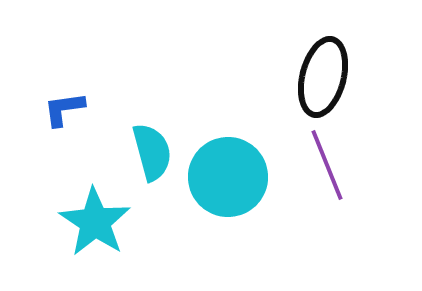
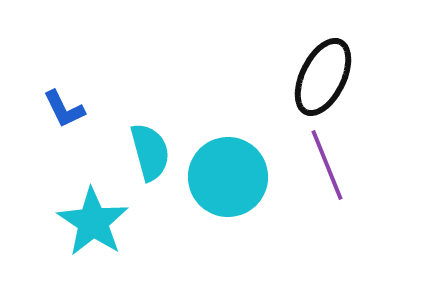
black ellipse: rotated 12 degrees clockwise
blue L-shape: rotated 108 degrees counterclockwise
cyan semicircle: moved 2 px left
cyan star: moved 2 px left
